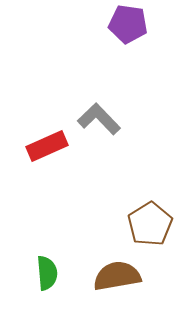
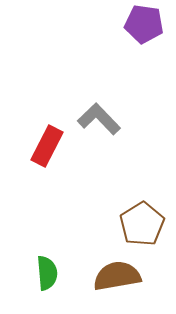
purple pentagon: moved 16 px right
red rectangle: rotated 39 degrees counterclockwise
brown pentagon: moved 8 px left
